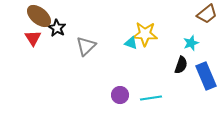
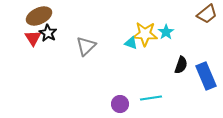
brown ellipse: rotated 65 degrees counterclockwise
black star: moved 9 px left, 5 px down
cyan star: moved 25 px left, 11 px up; rotated 14 degrees counterclockwise
purple circle: moved 9 px down
